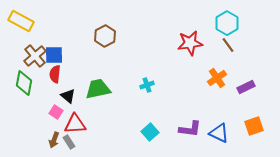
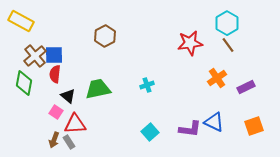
blue triangle: moved 5 px left, 11 px up
